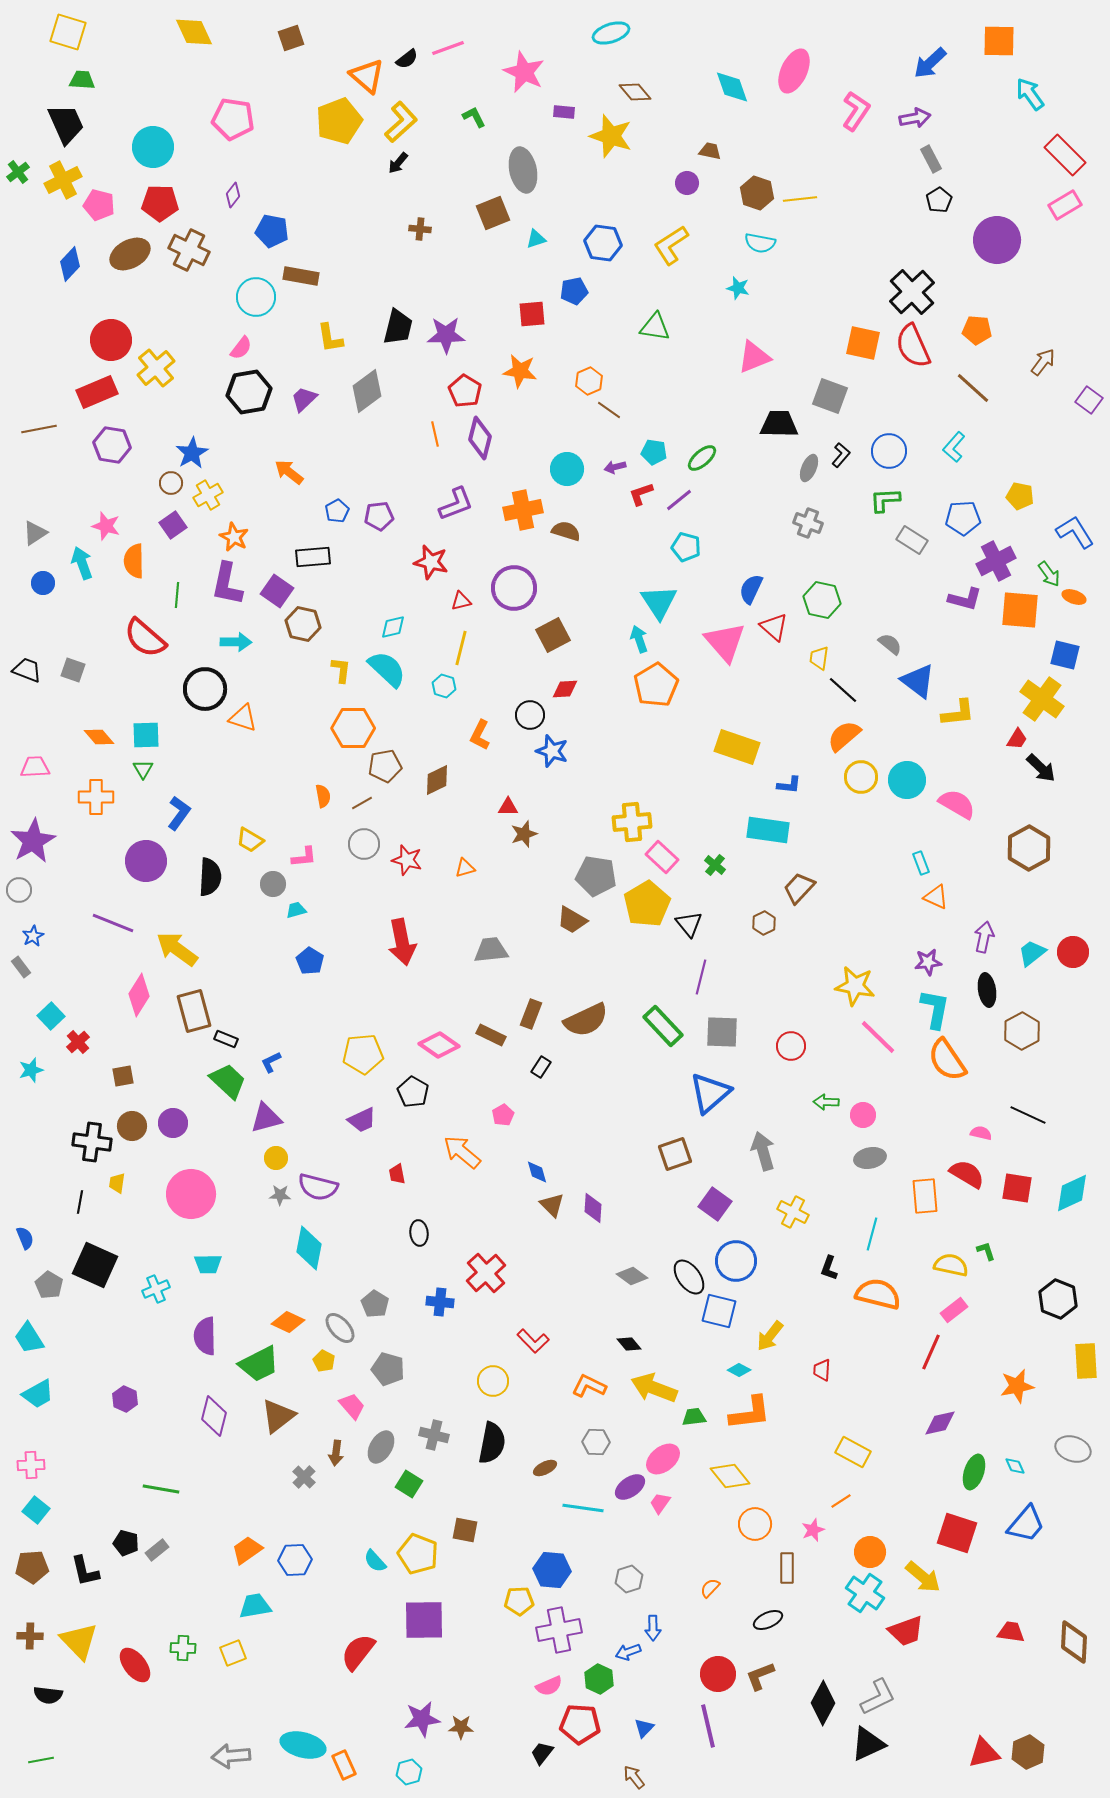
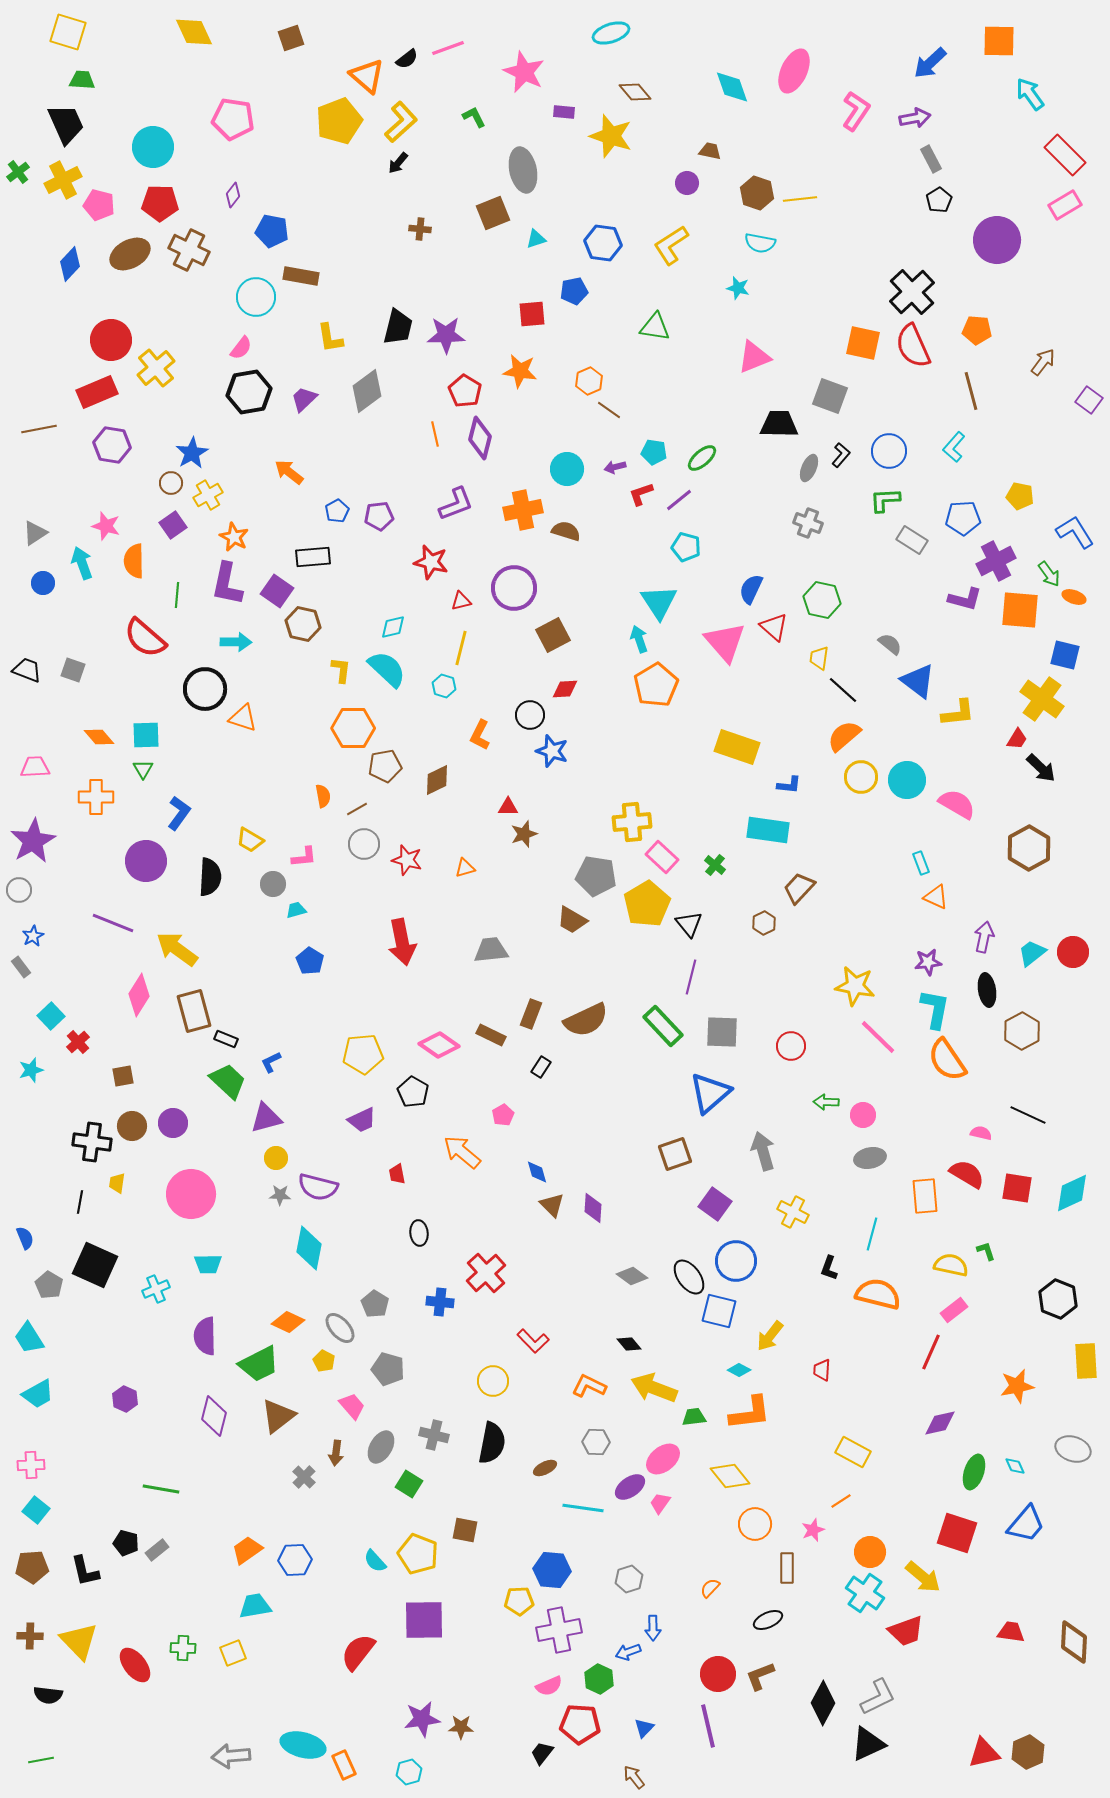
brown line at (973, 388): moved 2 px left, 3 px down; rotated 33 degrees clockwise
brown line at (362, 803): moved 5 px left, 6 px down
purple line at (701, 977): moved 10 px left
